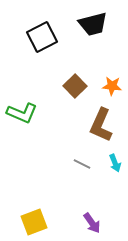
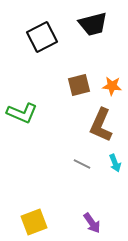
brown square: moved 4 px right, 1 px up; rotated 30 degrees clockwise
